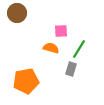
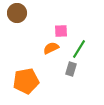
orange semicircle: rotated 42 degrees counterclockwise
